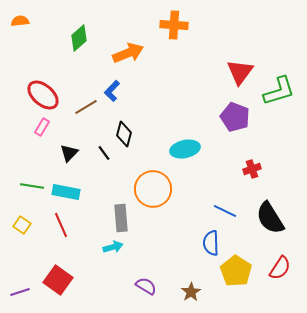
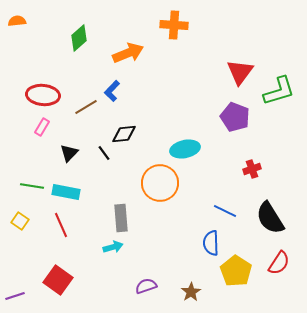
orange semicircle: moved 3 px left
red ellipse: rotated 36 degrees counterclockwise
black diamond: rotated 70 degrees clockwise
orange circle: moved 7 px right, 6 px up
yellow square: moved 2 px left, 4 px up
red semicircle: moved 1 px left, 5 px up
purple semicircle: rotated 50 degrees counterclockwise
purple line: moved 5 px left, 4 px down
